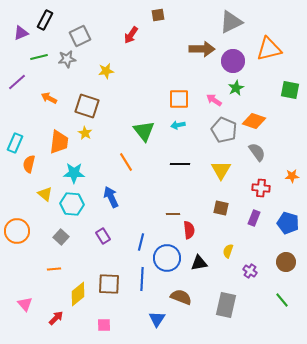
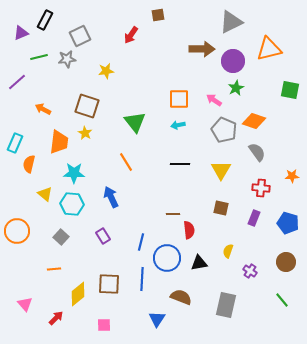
orange arrow at (49, 98): moved 6 px left, 11 px down
green triangle at (144, 131): moved 9 px left, 9 px up
